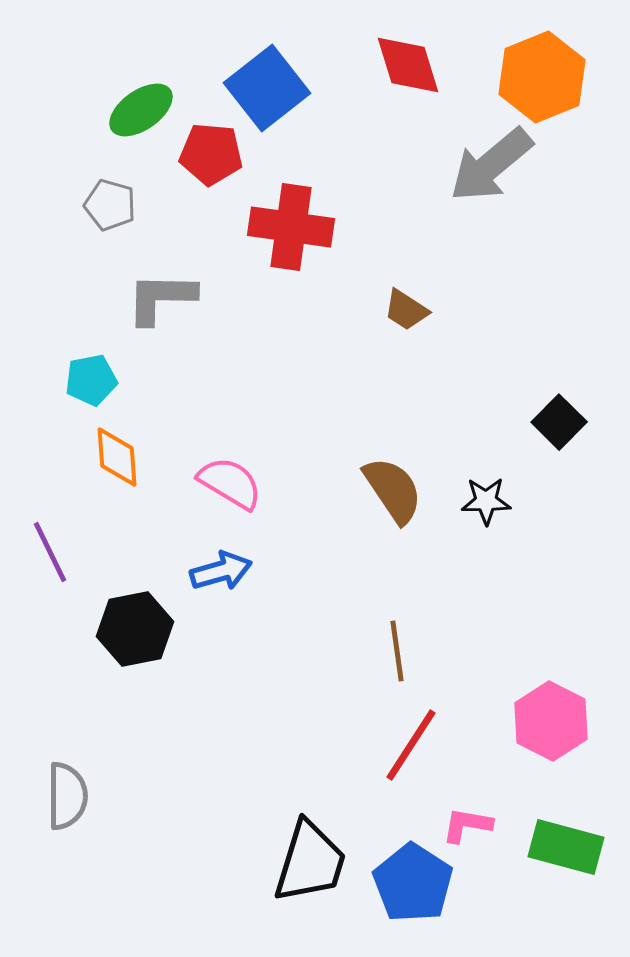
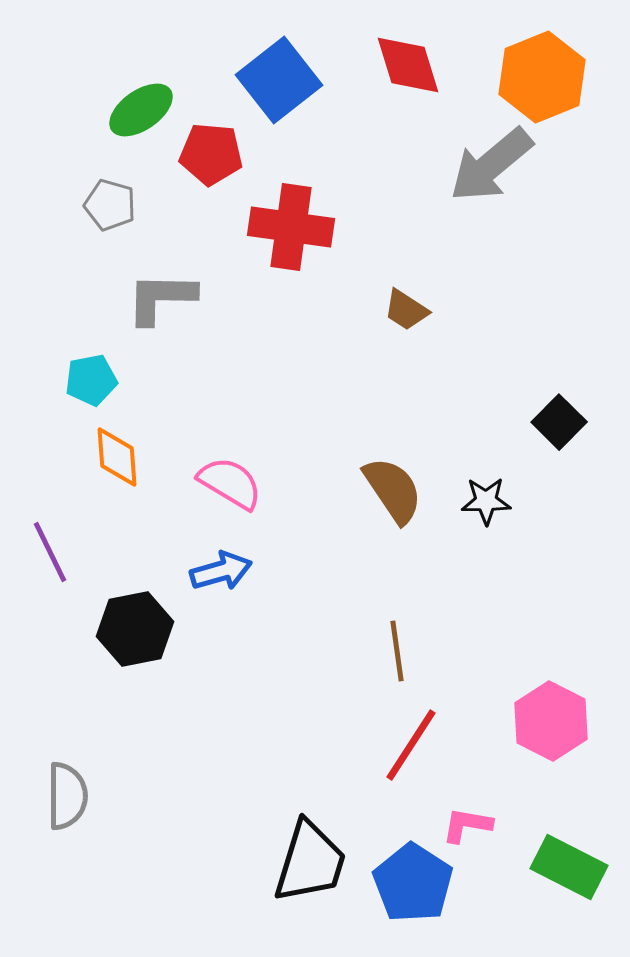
blue square: moved 12 px right, 8 px up
green rectangle: moved 3 px right, 20 px down; rotated 12 degrees clockwise
